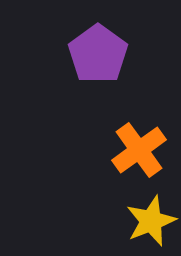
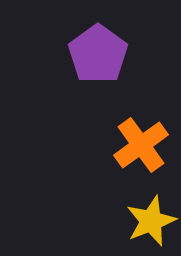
orange cross: moved 2 px right, 5 px up
